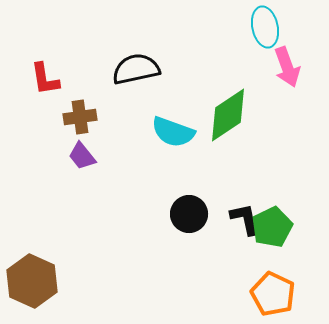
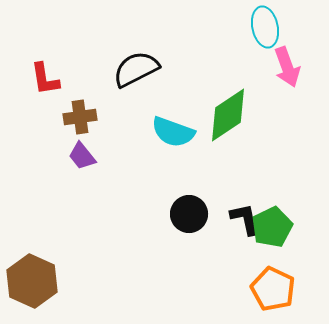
black semicircle: rotated 15 degrees counterclockwise
orange pentagon: moved 5 px up
